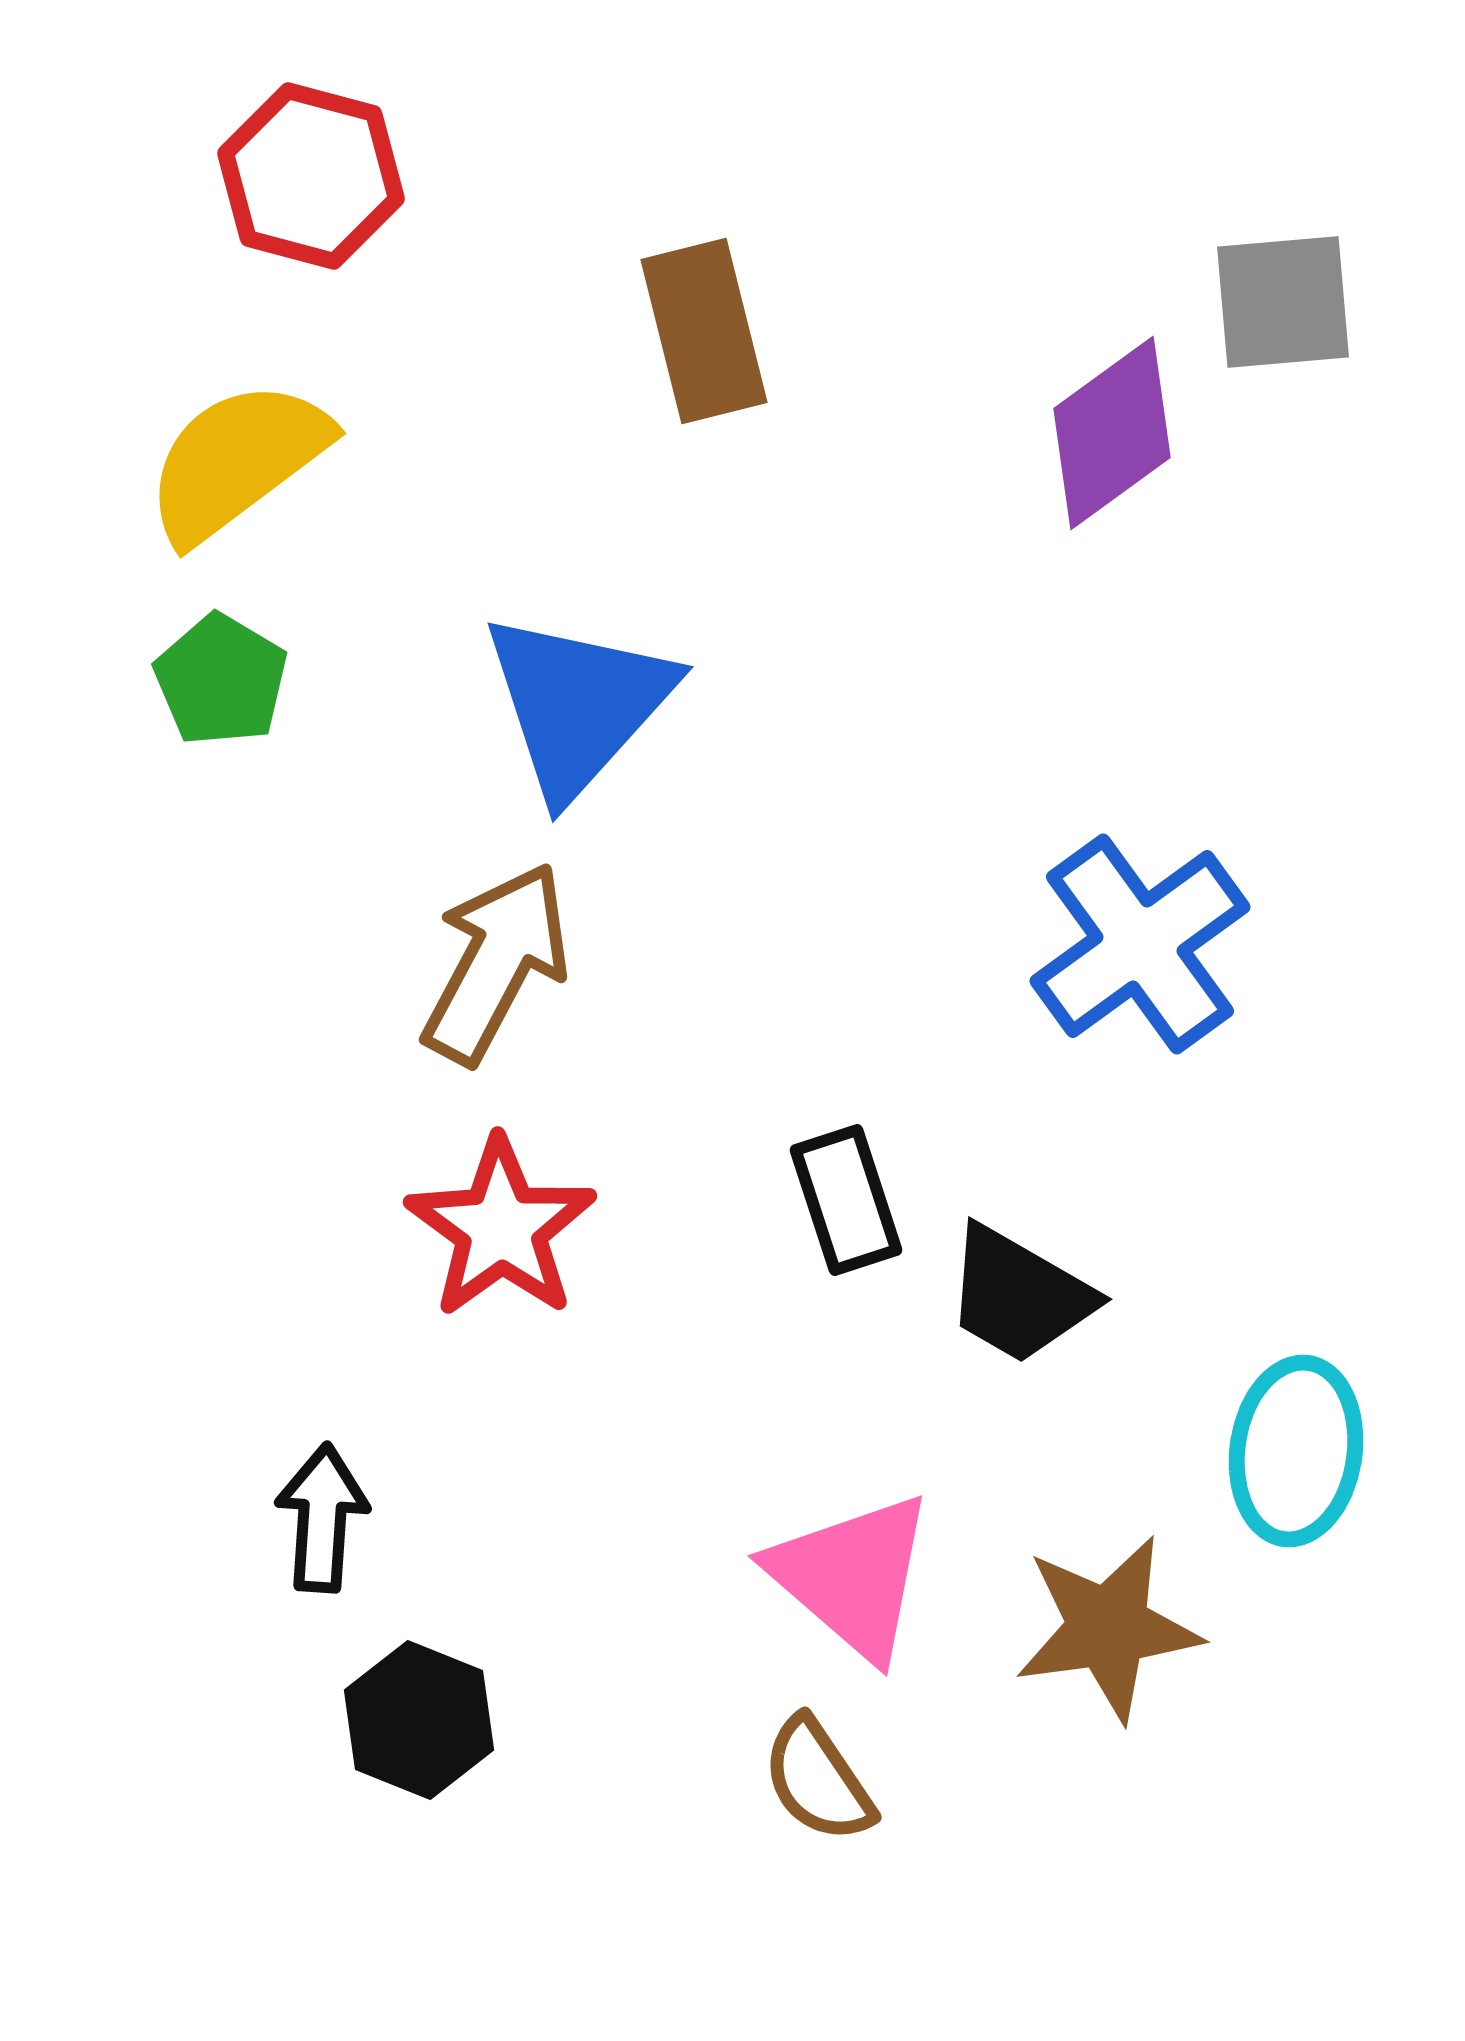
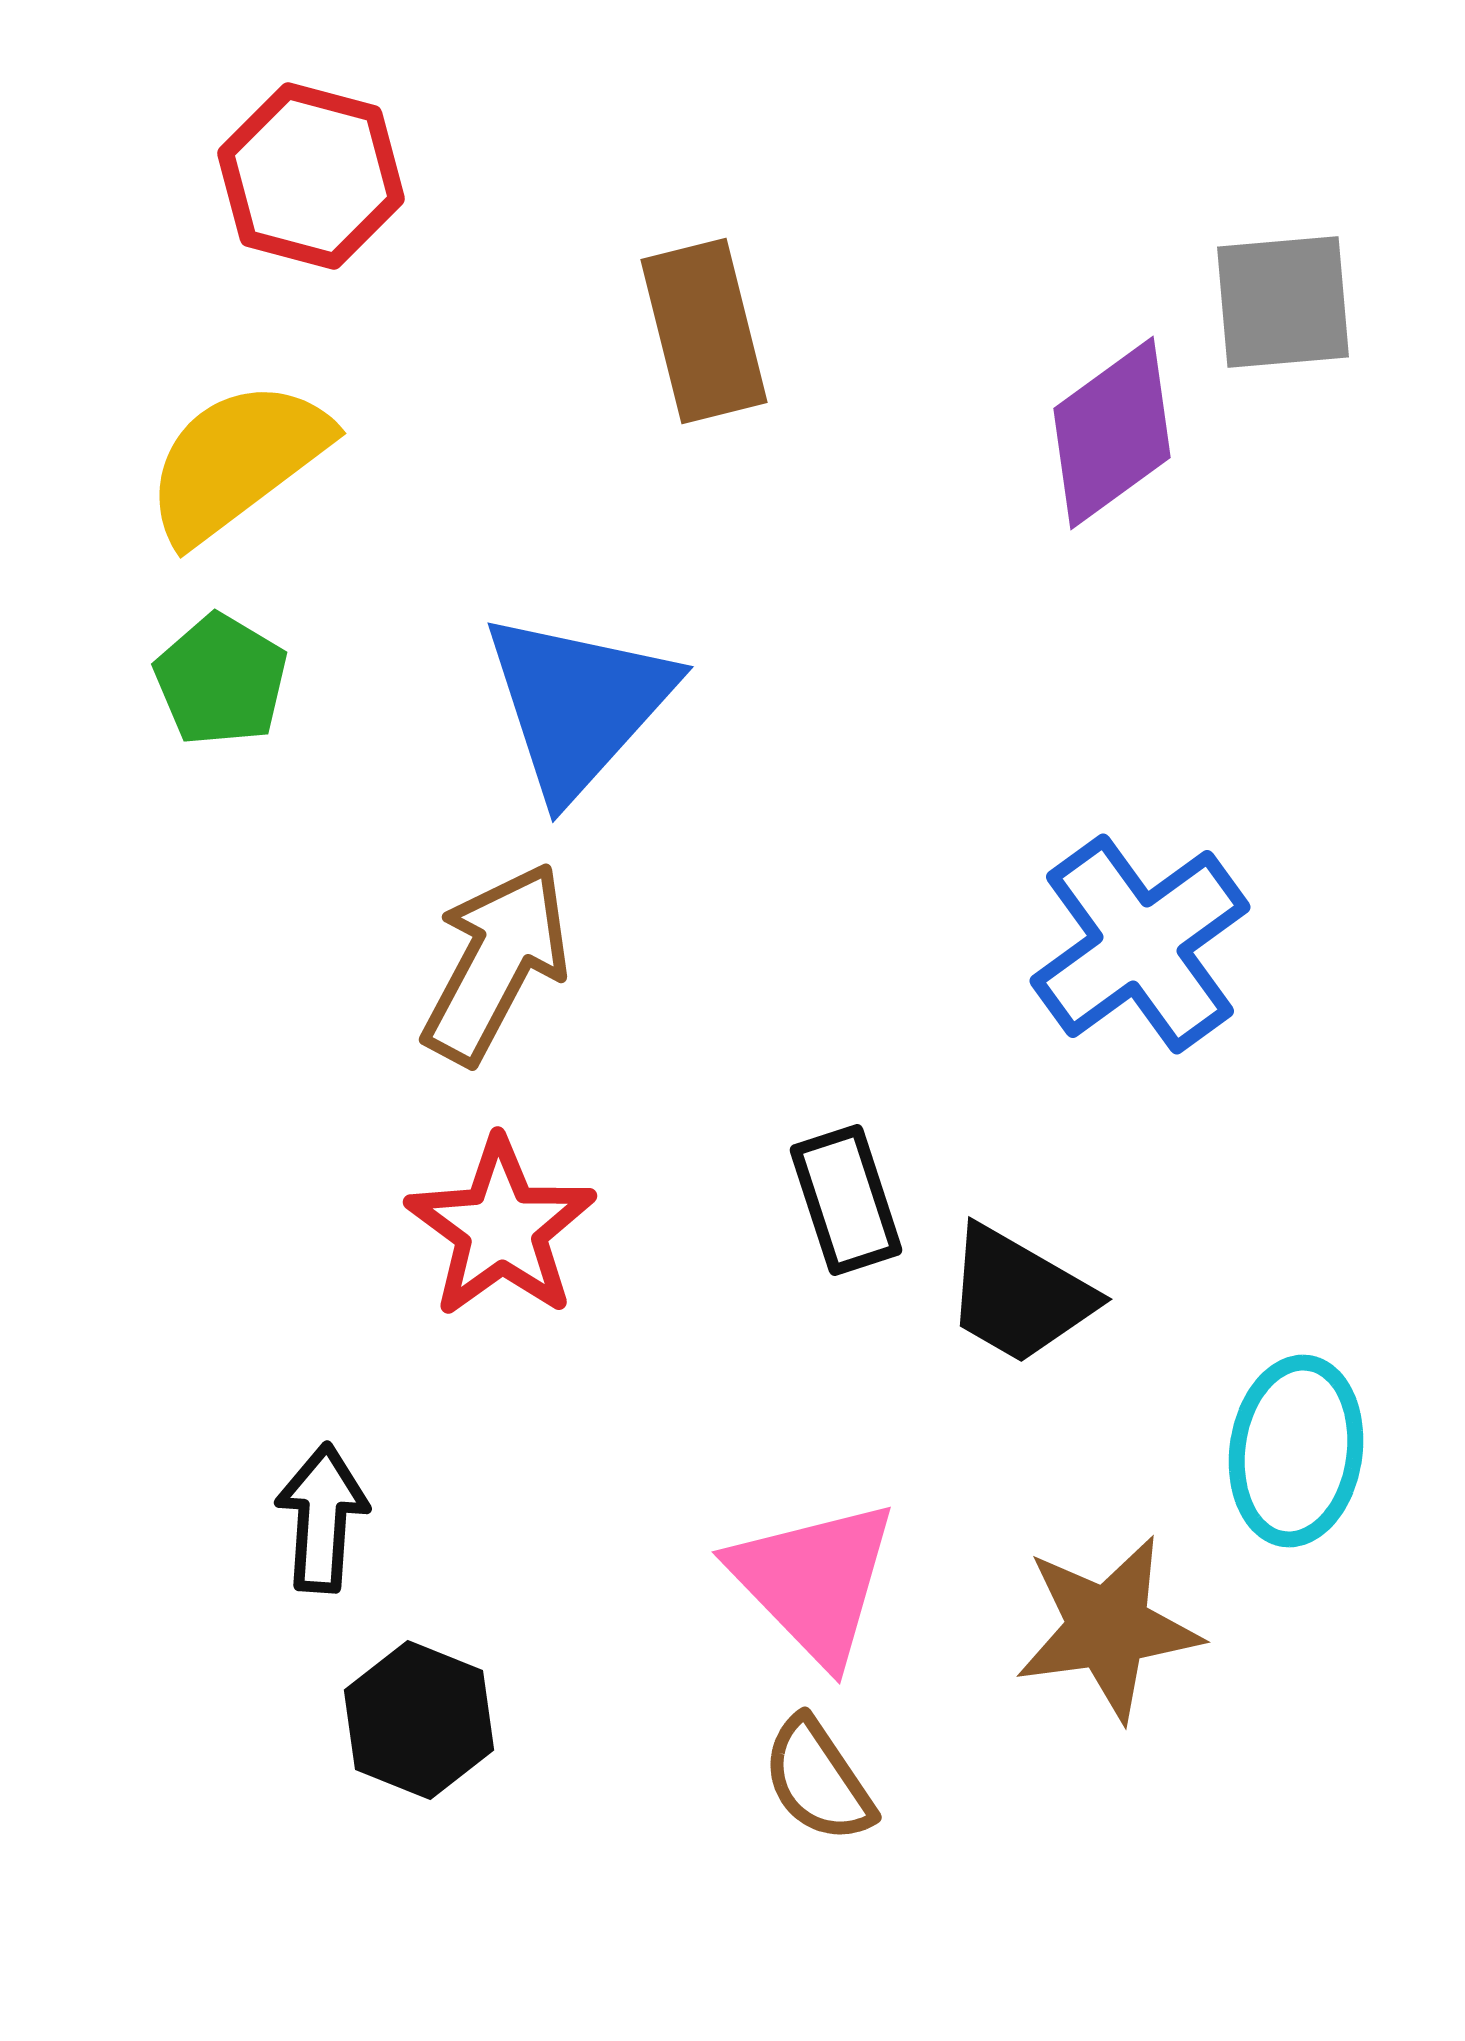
pink triangle: moved 38 px left, 5 px down; rotated 5 degrees clockwise
